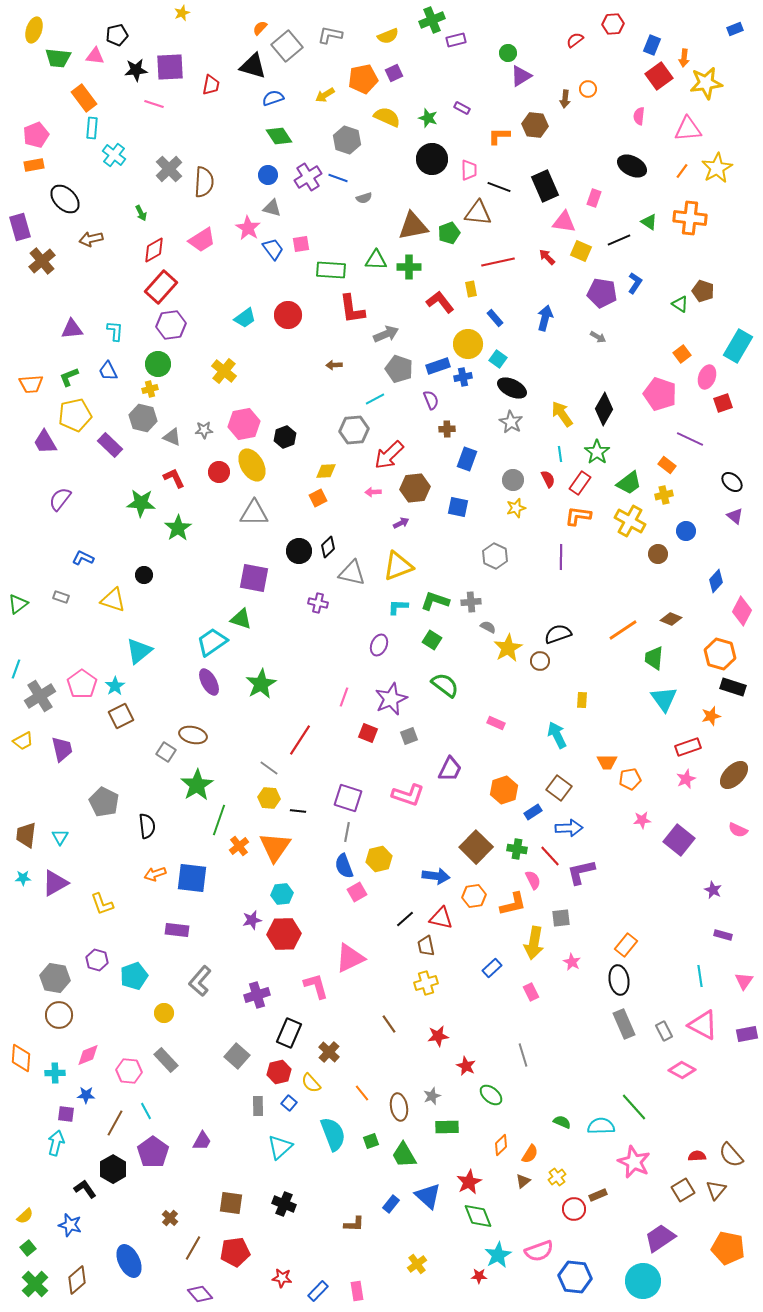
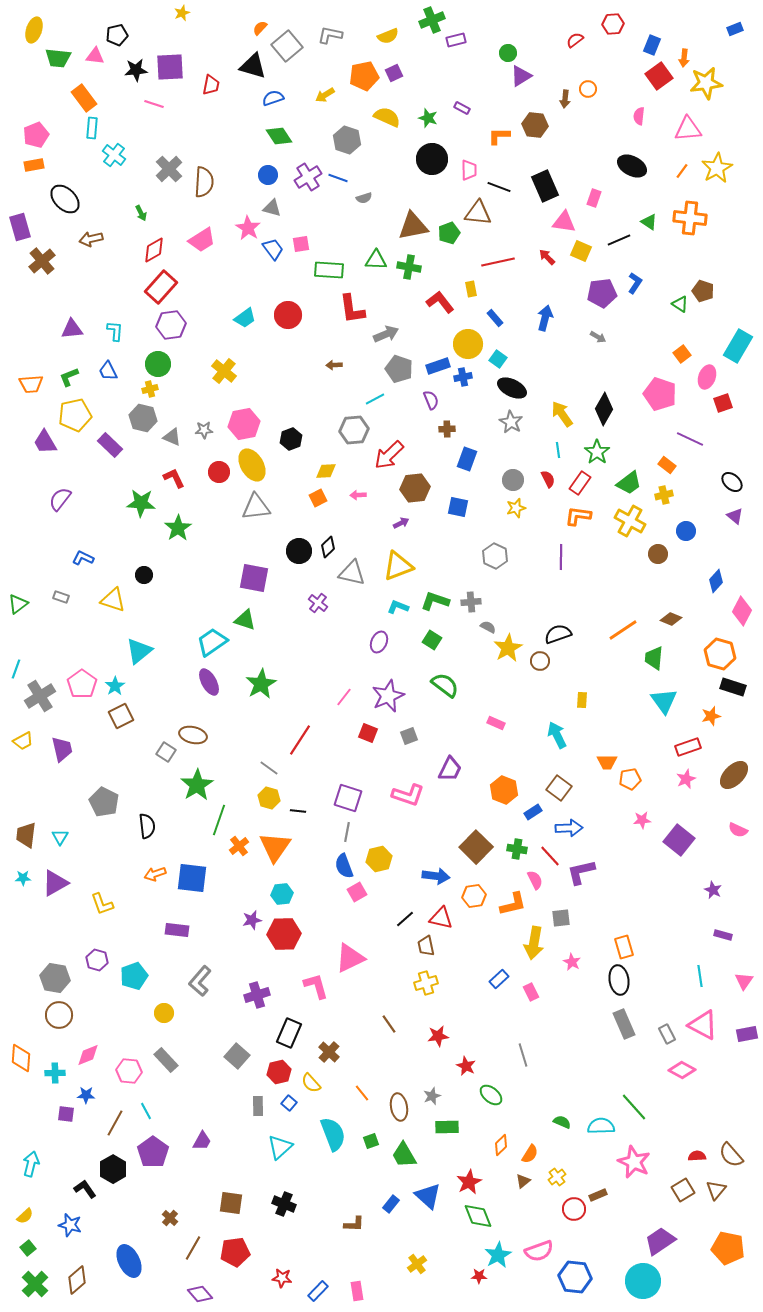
orange pentagon at (363, 79): moved 1 px right, 3 px up
green cross at (409, 267): rotated 10 degrees clockwise
green rectangle at (331, 270): moved 2 px left
purple pentagon at (602, 293): rotated 16 degrees counterclockwise
black hexagon at (285, 437): moved 6 px right, 2 px down
cyan line at (560, 454): moved 2 px left, 4 px up
pink arrow at (373, 492): moved 15 px left, 3 px down
gray triangle at (254, 513): moved 2 px right, 6 px up; rotated 8 degrees counterclockwise
purple cross at (318, 603): rotated 24 degrees clockwise
cyan L-shape at (398, 607): rotated 20 degrees clockwise
green triangle at (241, 619): moved 4 px right, 1 px down
purple ellipse at (379, 645): moved 3 px up
pink line at (344, 697): rotated 18 degrees clockwise
purple star at (391, 699): moved 3 px left, 3 px up
cyan triangle at (664, 699): moved 2 px down
orange hexagon at (504, 790): rotated 20 degrees counterclockwise
yellow hexagon at (269, 798): rotated 10 degrees clockwise
pink semicircle at (533, 880): moved 2 px right
orange rectangle at (626, 945): moved 2 px left, 2 px down; rotated 55 degrees counterclockwise
blue rectangle at (492, 968): moved 7 px right, 11 px down
gray rectangle at (664, 1031): moved 3 px right, 3 px down
cyan arrow at (56, 1143): moved 25 px left, 21 px down
purple trapezoid at (660, 1238): moved 3 px down
